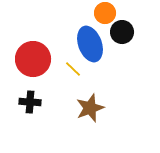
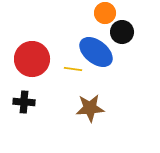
blue ellipse: moved 6 px right, 8 px down; rotated 32 degrees counterclockwise
red circle: moved 1 px left
yellow line: rotated 36 degrees counterclockwise
black cross: moved 6 px left
brown star: rotated 16 degrees clockwise
